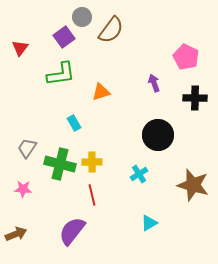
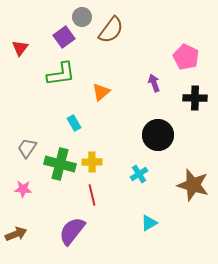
orange triangle: rotated 24 degrees counterclockwise
